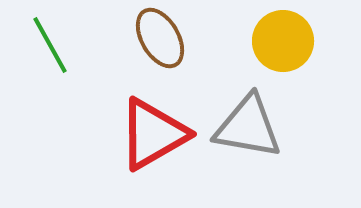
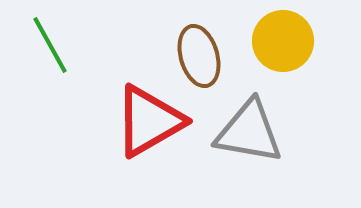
brown ellipse: moved 39 px right, 18 px down; rotated 14 degrees clockwise
gray triangle: moved 1 px right, 5 px down
red triangle: moved 4 px left, 13 px up
